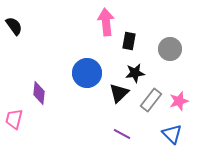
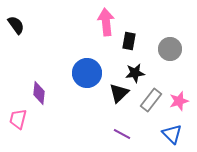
black semicircle: moved 2 px right, 1 px up
pink trapezoid: moved 4 px right
